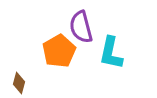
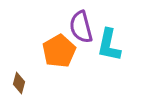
cyan L-shape: moved 2 px left, 8 px up
